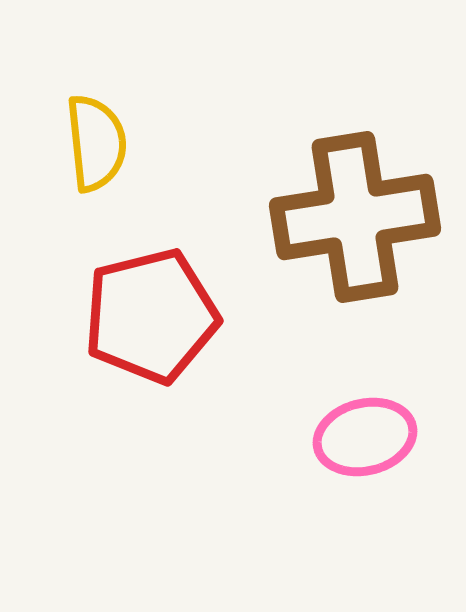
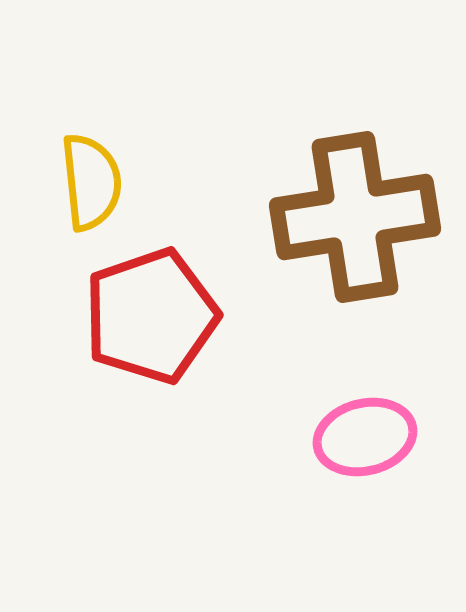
yellow semicircle: moved 5 px left, 39 px down
red pentagon: rotated 5 degrees counterclockwise
